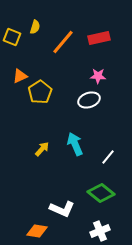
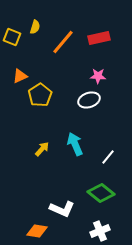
yellow pentagon: moved 3 px down
